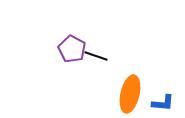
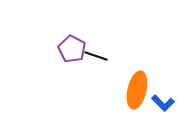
orange ellipse: moved 7 px right, 4 px up
blue L-shape: rotated 40 degrees clockwise
